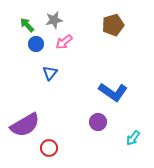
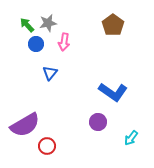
gray star: moved 6 px left, 3 px down
brown pentagon: rotated 20 degrees counterclockwise
pink arrow: rotated 42 degrees counterclockwise
cyan arrow: moved 2 px left
red circle: moved 2 px left, 2 px up
